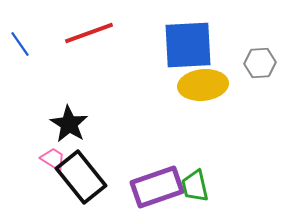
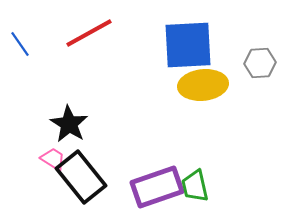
red line: rotated 9 degrees counterclockwise
